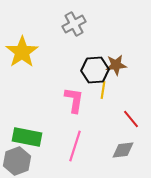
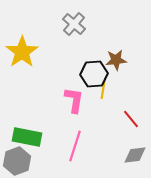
gray cross: rotated 20 degrees counterclockwise
brown star: moved 5 px up
black hexagon: moved 1 px left, 4 px down
gray diamond: moved 12 px right, 5 px down
